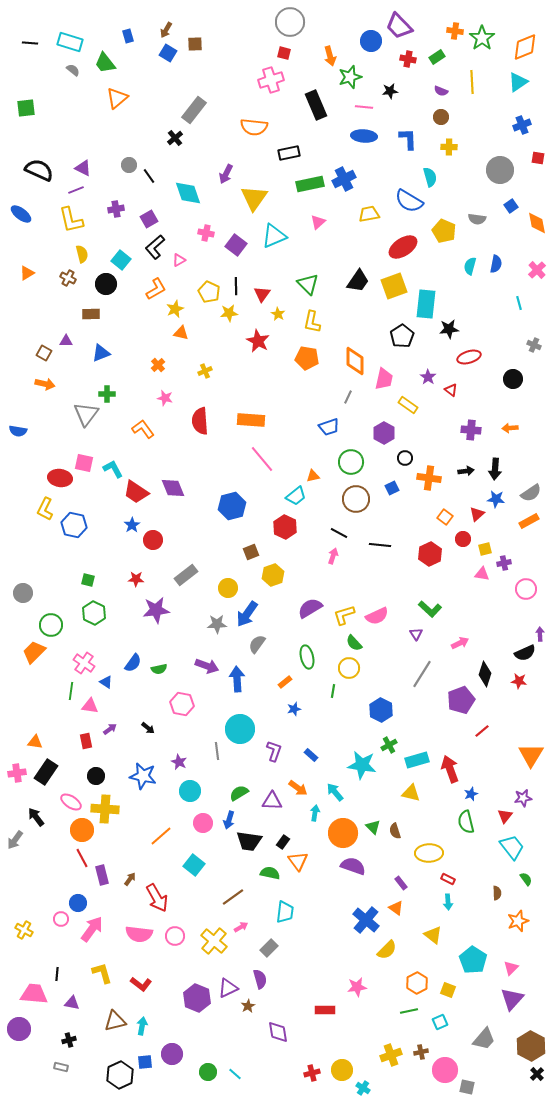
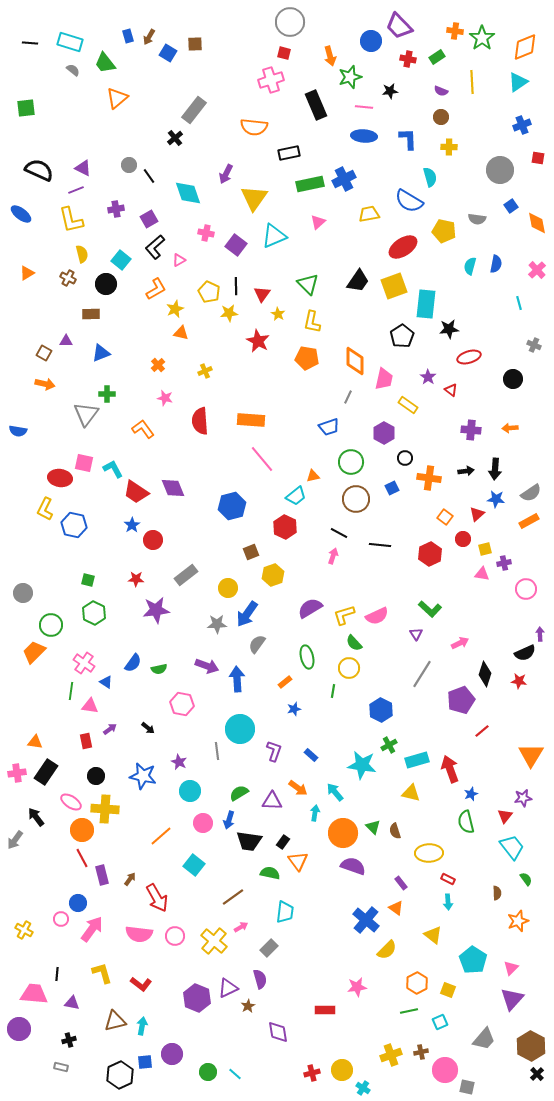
brown arrow at (166, 30): moved 17 px left, 7 px down
yellow pentagon at (444, 231): rotated 10 degrees counterclockwise
